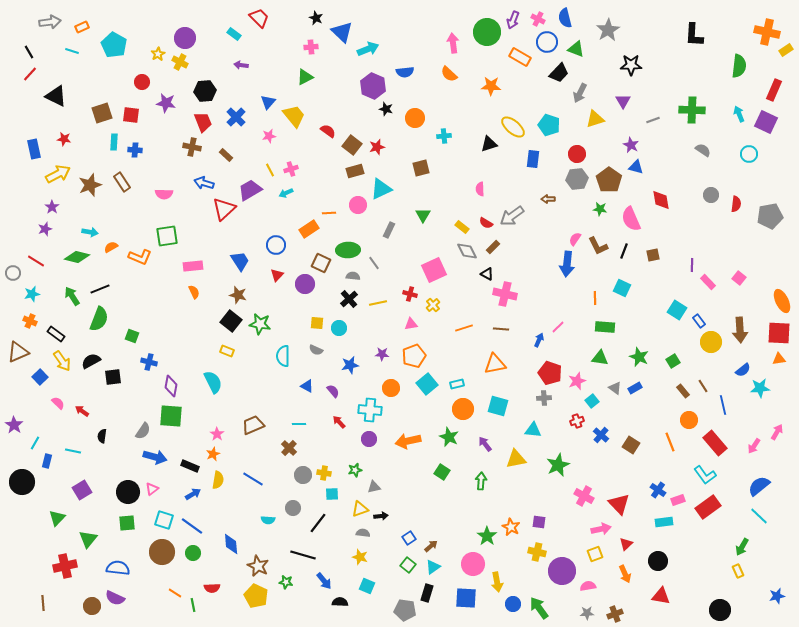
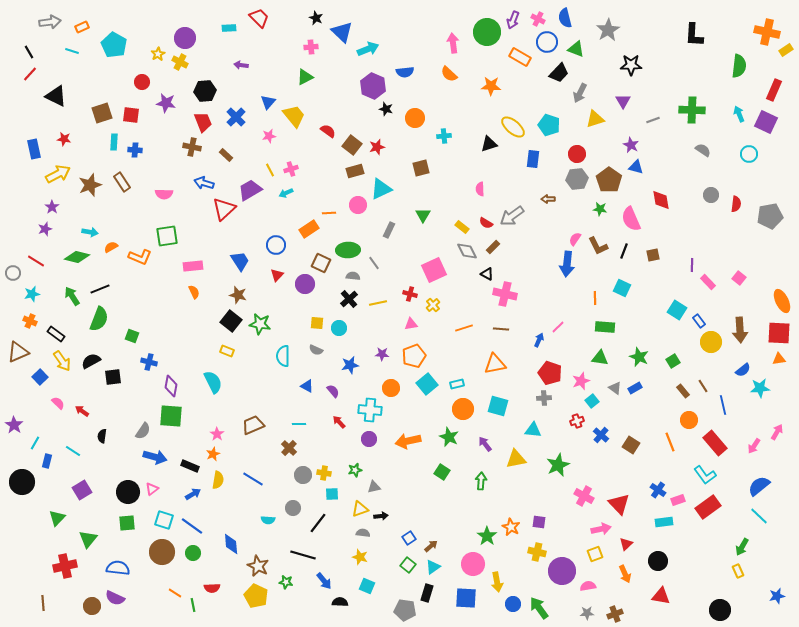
cyan rectangle at (234, 34): moved 5 px left, 6 px up; rotated 40 degrees counterclockwise
pink star at (577, 381): moved 4 px right
cyan line at (73, 451): rotated 21 degrees clockwise
